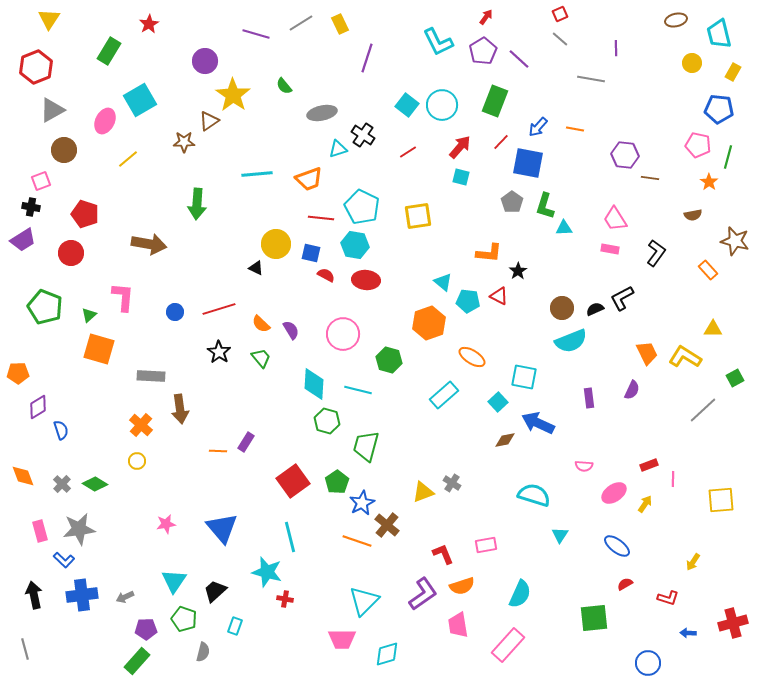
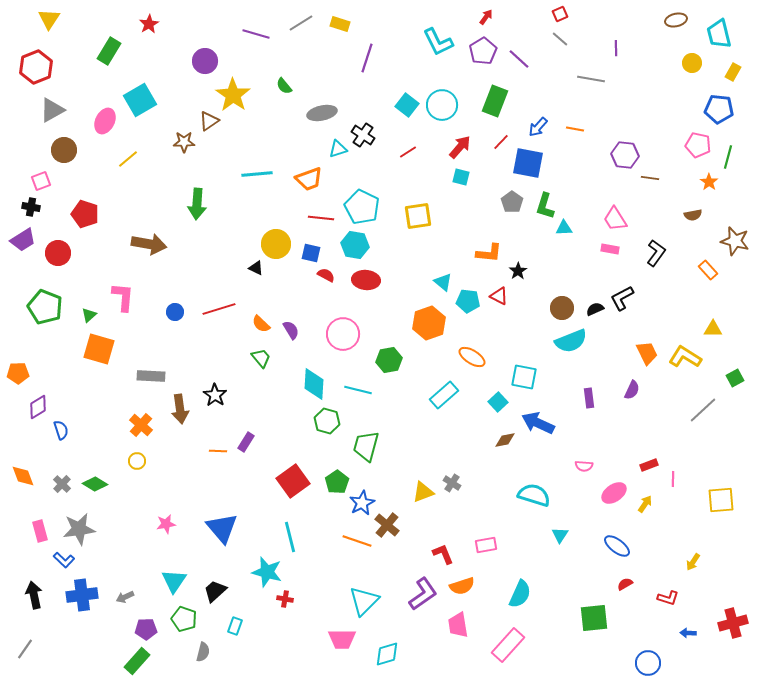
yellow rectangle at (340, 24): rotated 48 degrees counterclockwise
red circle at (71, 253): moved 13 px left
black star at (219, 352): moved 4 px left, 43 px down
green hexagon at (389, 360): rotated 25 degrees counterclockwise
gray line at (25, 649): rotated 50 degrees clockwise
